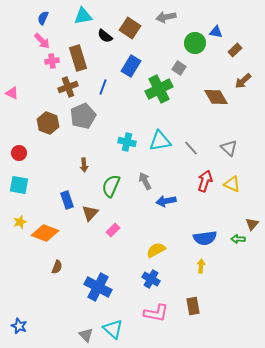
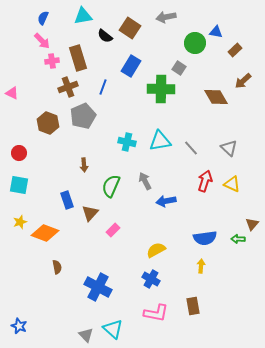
green cross at (159, 89): moved 2 px right; rotated 28 degrees clockwise
brown semicircle at (57, 267): rotated 32 degrees counterclockwise
